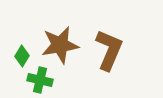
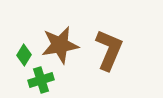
green diamond: moved 2 px right, 1 px up
green cross: moved 1 px right; rotated 30 degrees counterclockwise
